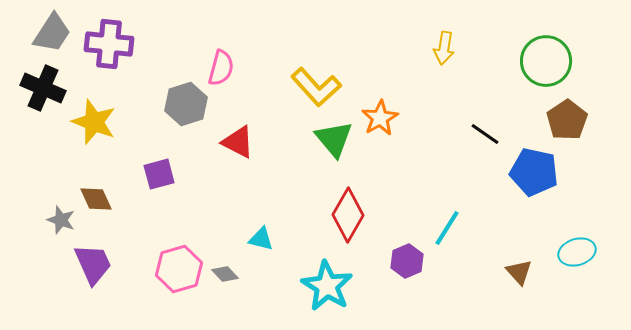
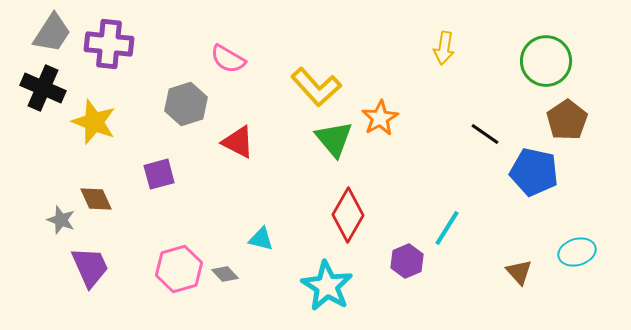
pink semicircle: moved 7 px right, 9 px up; rotated 105 degrees clockwise
purple trapezoid: moved 3 px left, 3 px down
